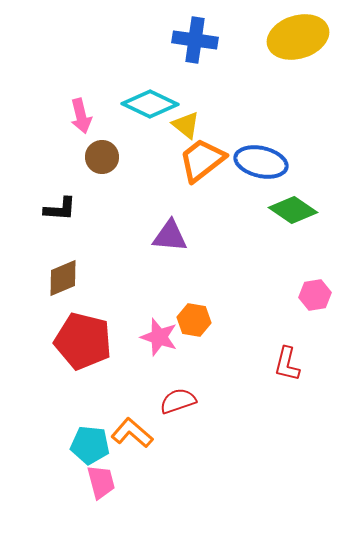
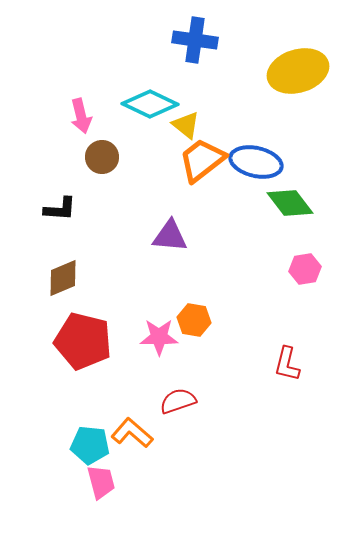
yellow ellipse: moved 34 px down
blue ellipse: moved 5 px left
green diamond: moved 3 px left, 7 px up; rotated 18 degrees clockwise
pink hexagon: moved 10 px left, 26 px up
pink star: rotated 18 degrees counterclockwise
